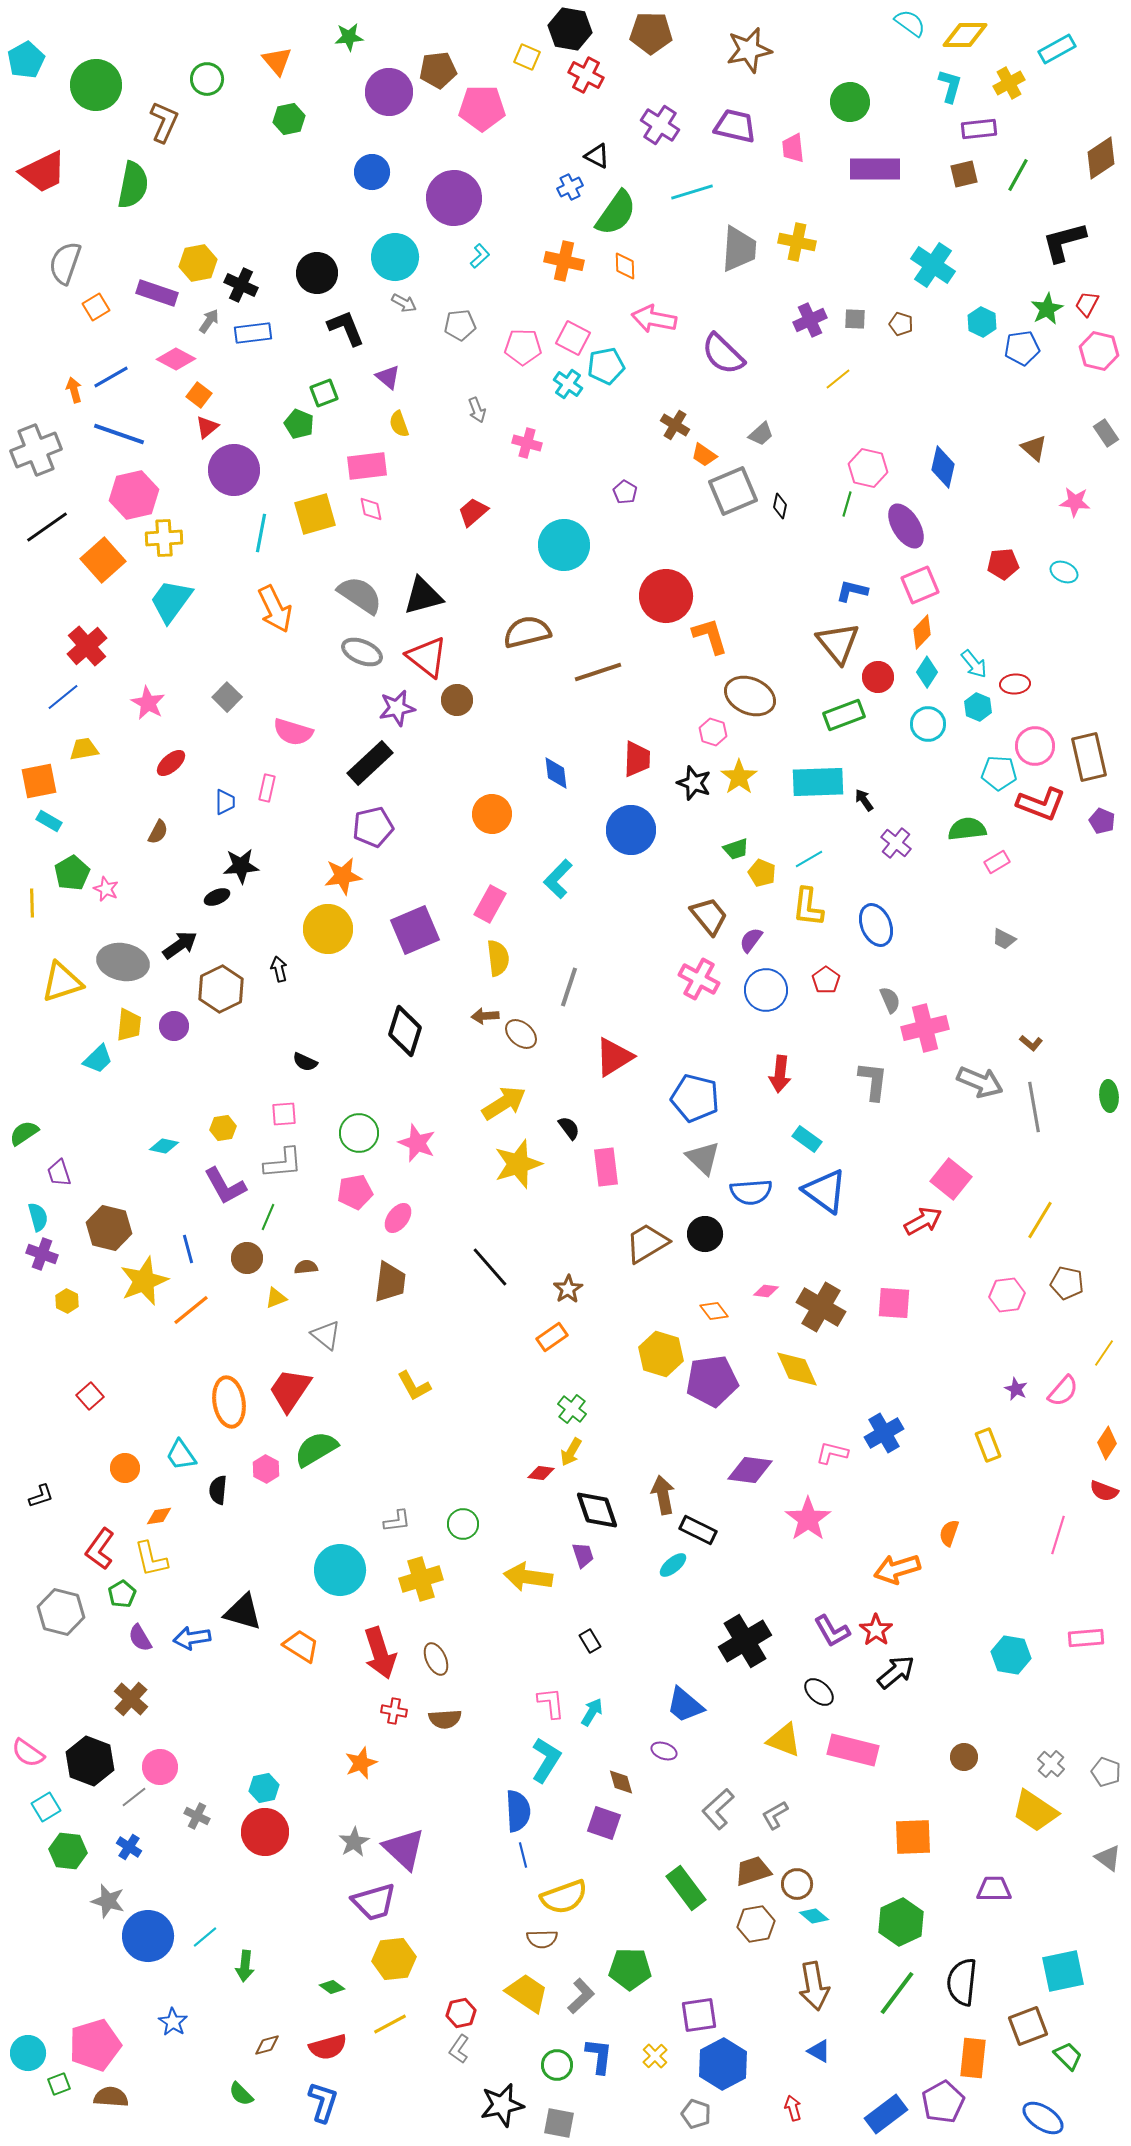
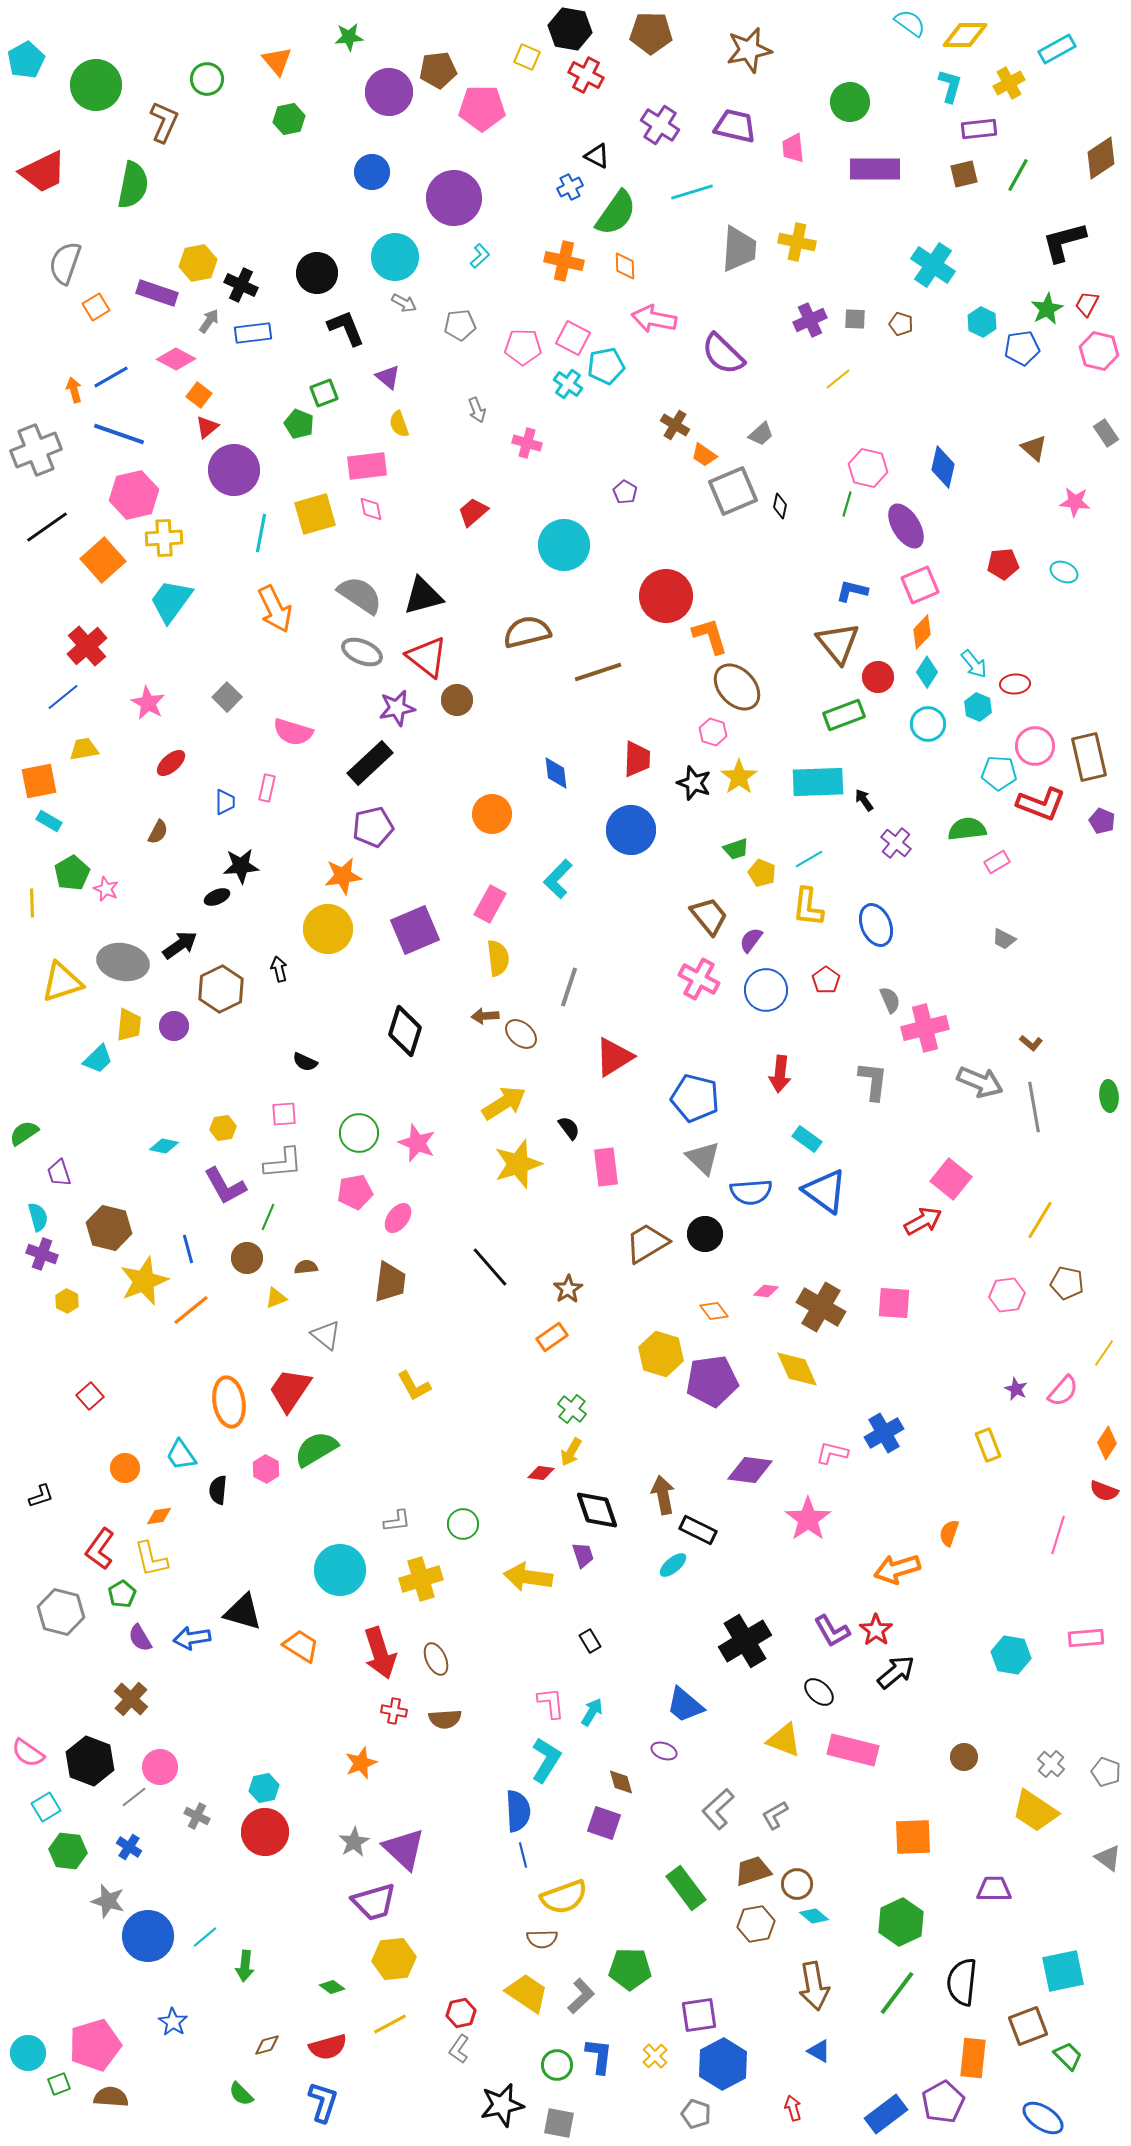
brown ellipse at (750, 696): moved 13 px left, 9 px up; rotated 24 degrees clockwise
